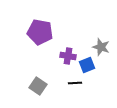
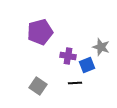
purple pentagon: rotated 25 degrees counterclockwise
